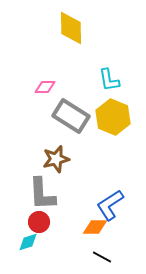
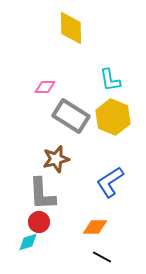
cyan L-shape: moved 1 px right
blue L-shape: moved 23 px up
